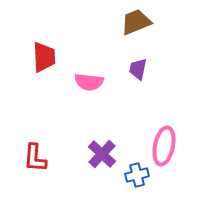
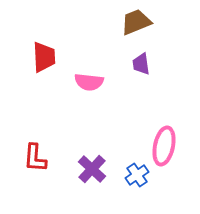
purple trapezoid: moved 3 px right, 5 px up; rotated 20 degrees counterclockwise
purple cross: moved 10 px left, 15 px down
blue cross: rotated 20 degrees counterclockwise
